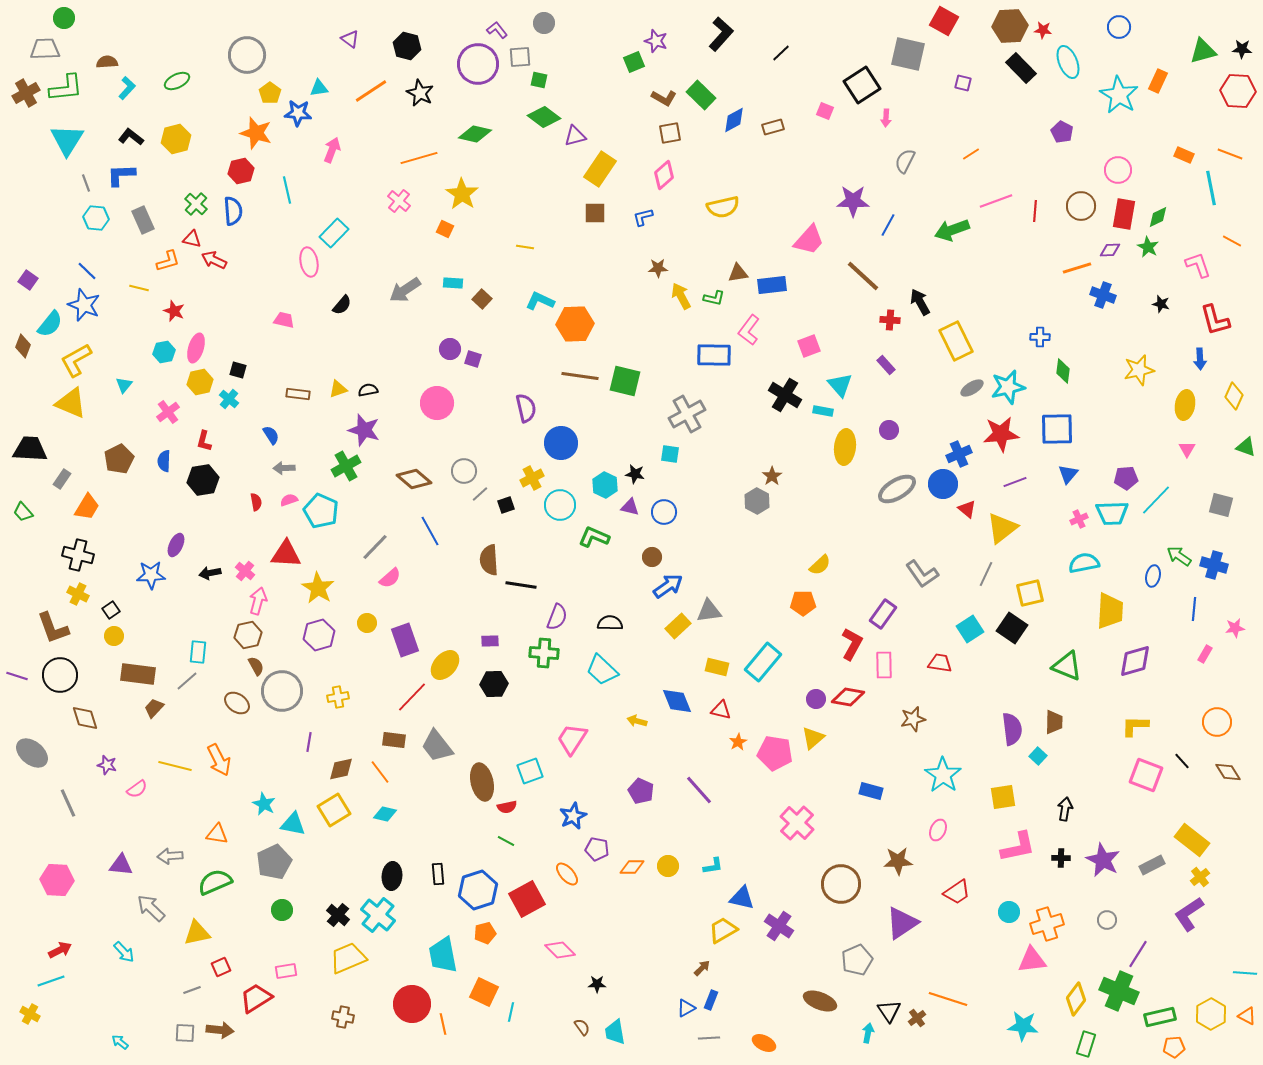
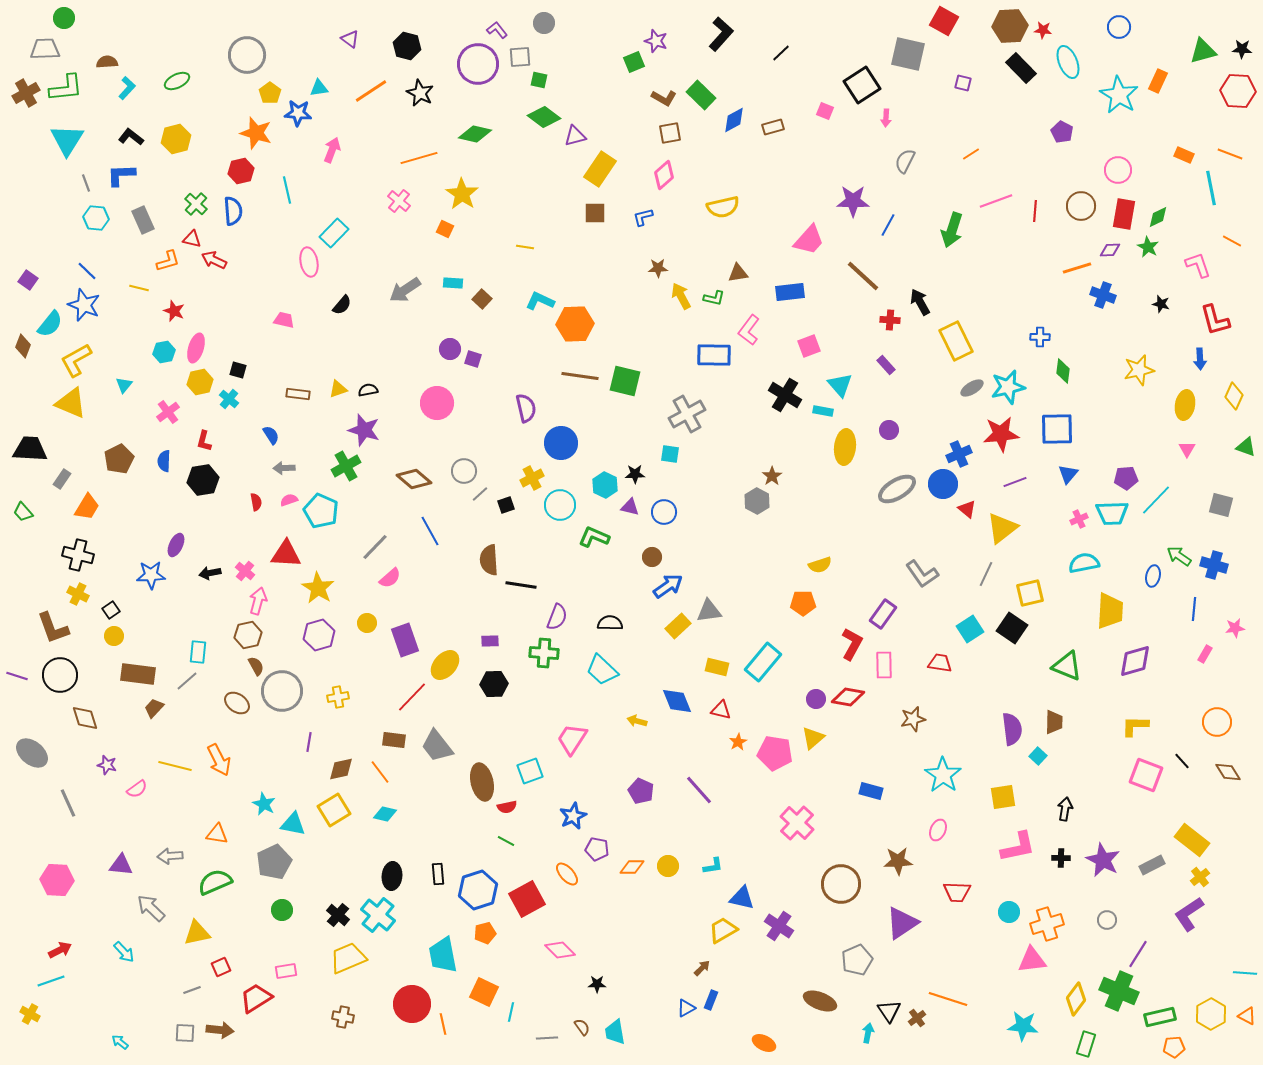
green arrow at (952, 230): rotated 52 degrees counterclockwise
blue rectangle at (772, 285): moved 18 px right, 7 px down
black star at (635, 474): rotated 12 degrees counterclockwise
yellow semicircle at (820, 565): rotated 25 degrees clockwise
red trapezoid at (957, 892): rotated 36 degrees clockwise
gray line at (709, 1038): moved 162 px left
